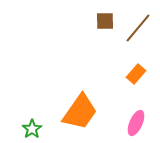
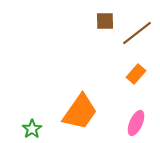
brown line: moved 1 px left, 5 px down; rotated 12 degrees clockwise
